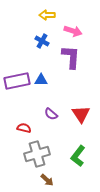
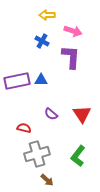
red triangle: moved 1 px right
